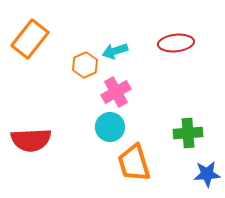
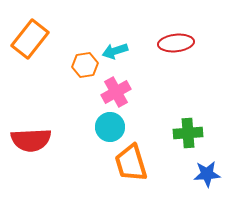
orange hexagon: rotated 15 degrees clockwise
orange trapezoid: moved 3 px left
